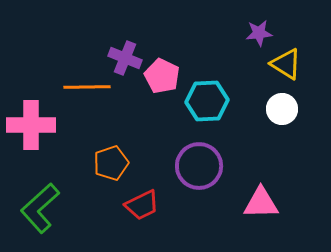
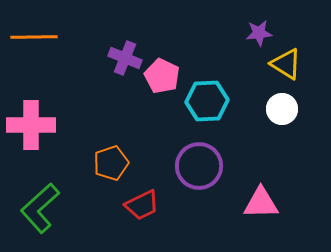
orange line: moved 53 px left, 50 px up
